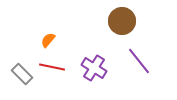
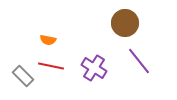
brown circle: moved 3 px right, 2 px down
orange semicircle: rotated 119 degrees counterclockwise
red line: moved 1 px left, 1 px up
gray rectangle: moved 1 px right, 2 px down
